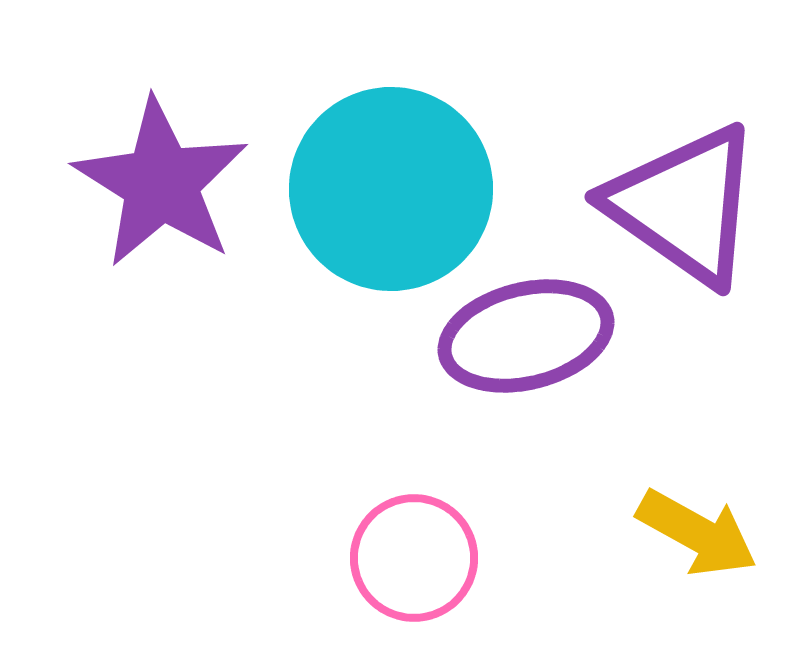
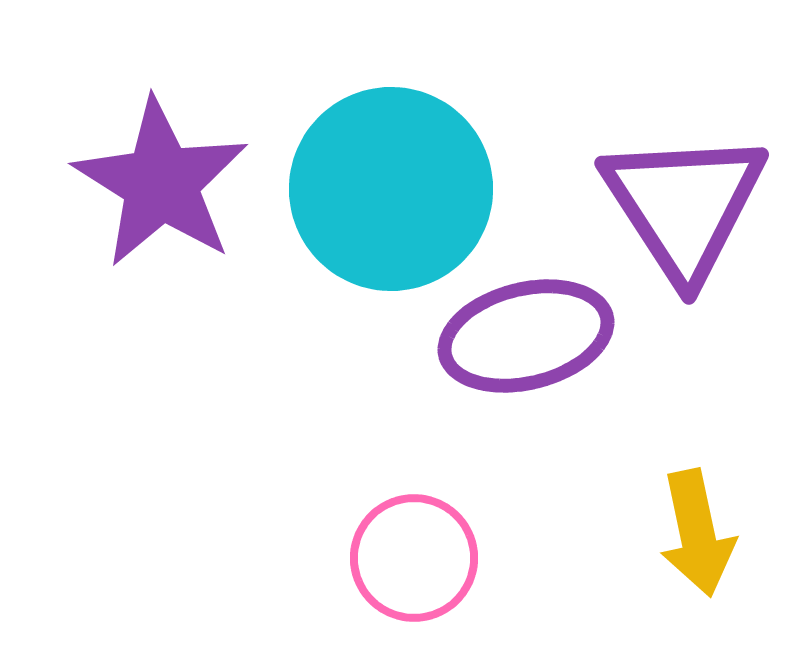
purple triangle: rotated 22 degrees clockwise
yellow arrow: rotated 49 degrees clockwise
